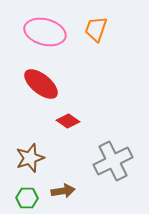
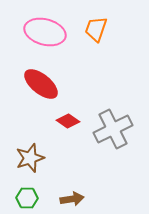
gray cross: moved 32 px up
brown arrow: moved 9 px right, 8 px down
